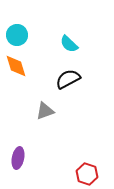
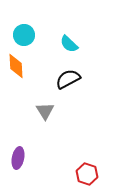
cyan circle: moved 7 px right
orange diamond: rotated 15 degrees clockwise
gray triangle: rotated 42 degrees counterclockwise
